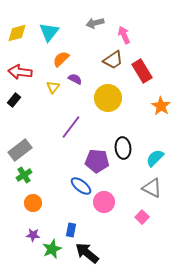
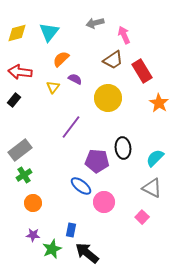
orange star: moved 2 px left, 3 px up
